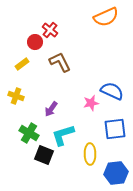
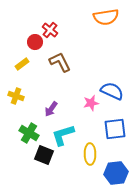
orange semicircle: rotated 15 degrees clockwise
